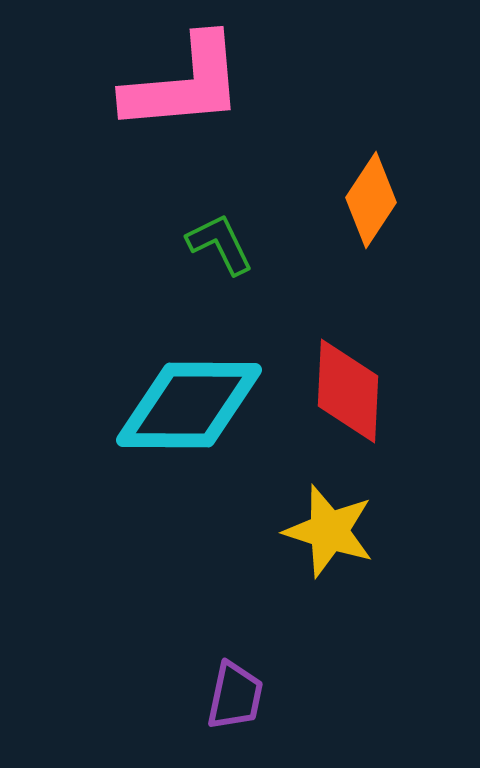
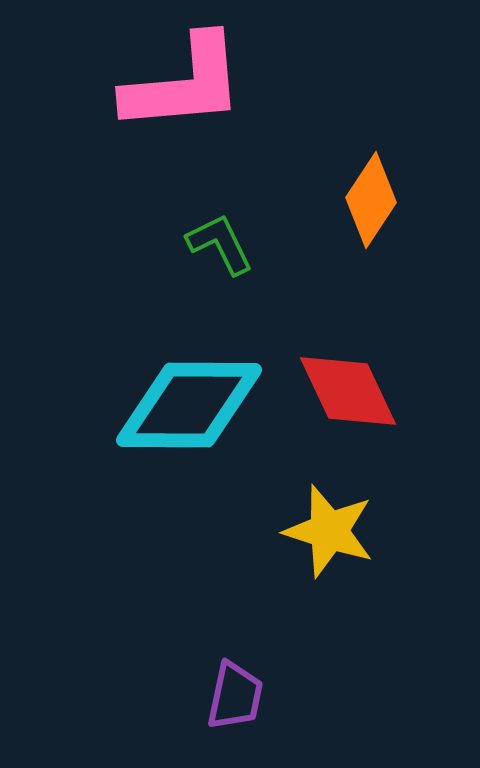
red diamond: rotated 28 degrees counterclockwise
